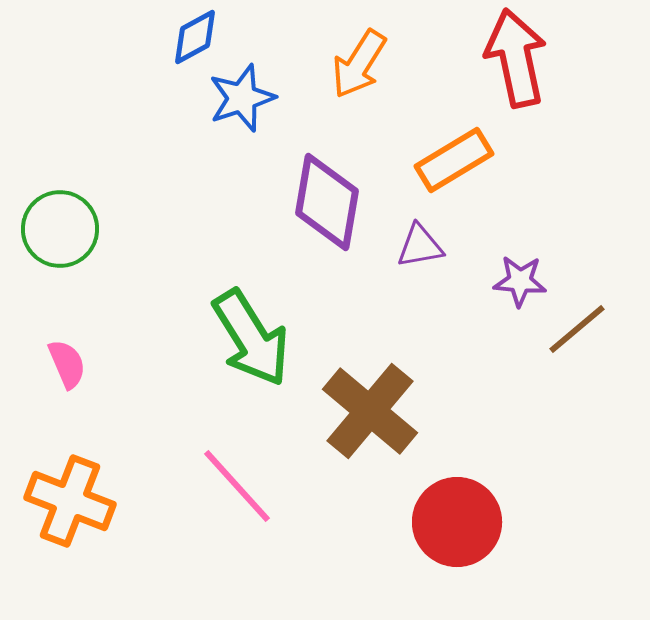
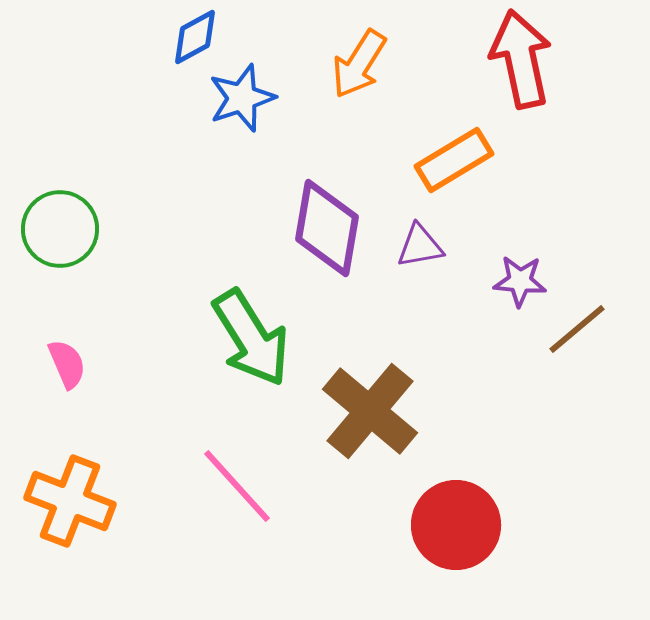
red arrow: moved 5 px right, 1 px down
purple diamond: moved 26 px down
red circle: moved 1 px left, 3 px down
